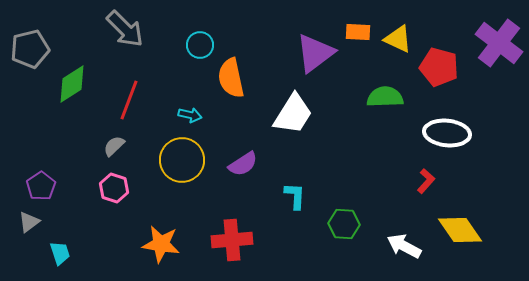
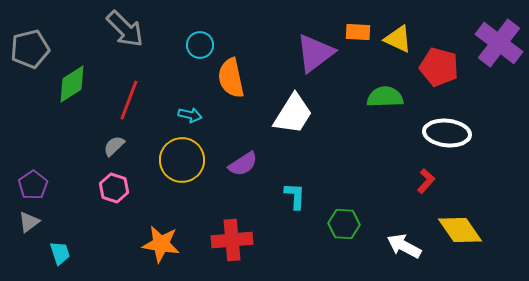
purple pentagon: moved 8 px left, 1 px up
